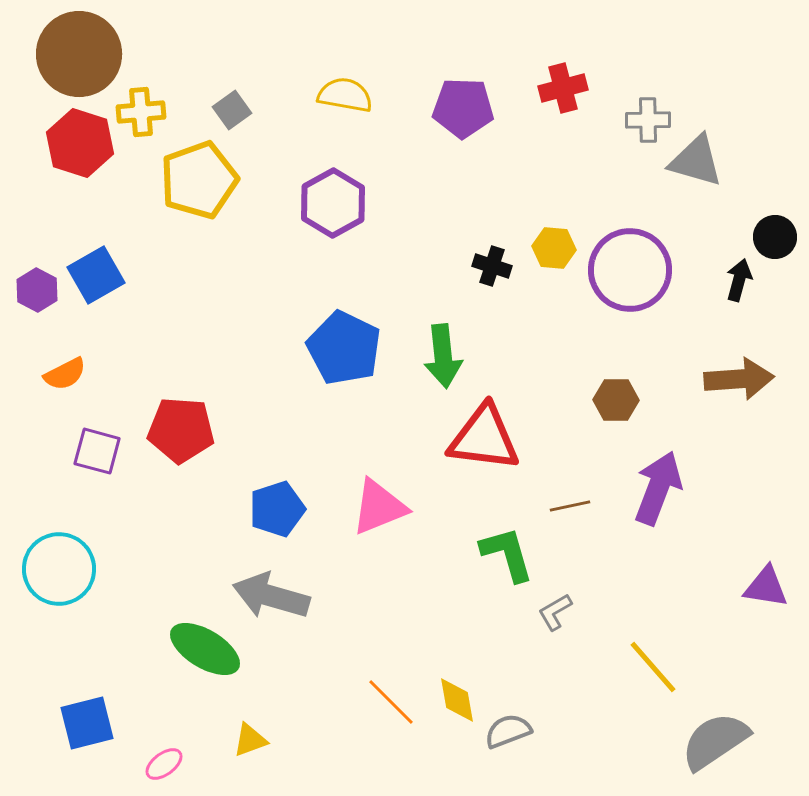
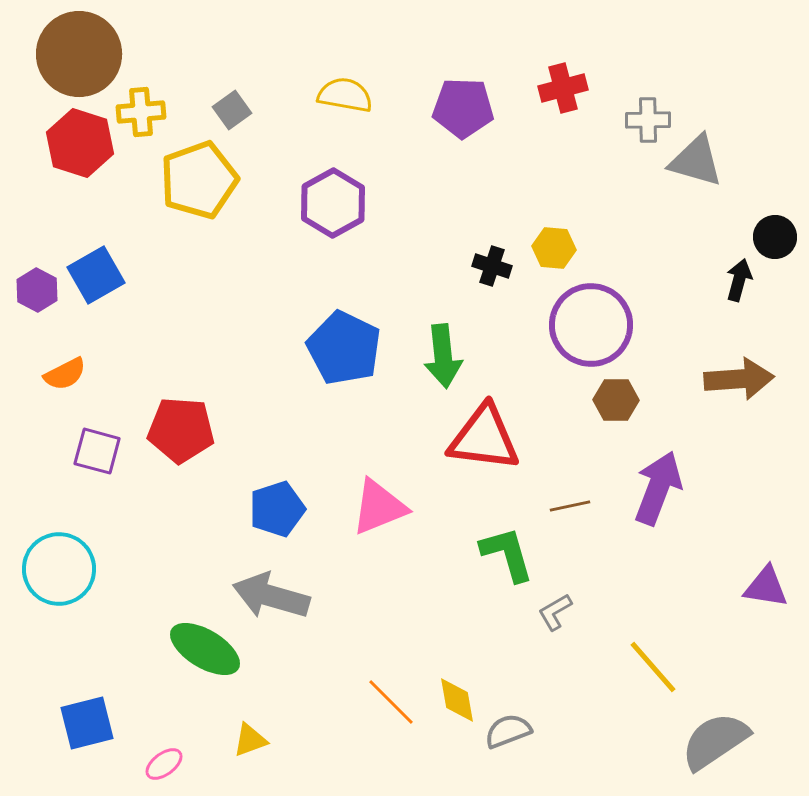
purple circle at (630, 270): moved 39 px left, 55 px down
